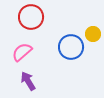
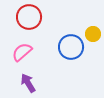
red circle: moved 2 px left
purple arrow: moved 2 px down
